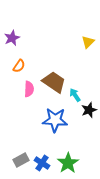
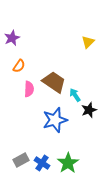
blue star: rotated 20 degrees counterclockwise
